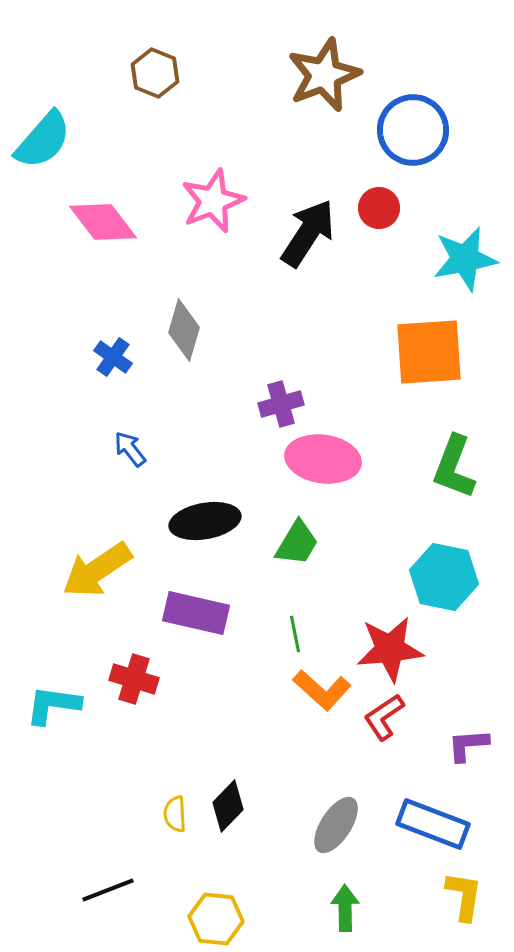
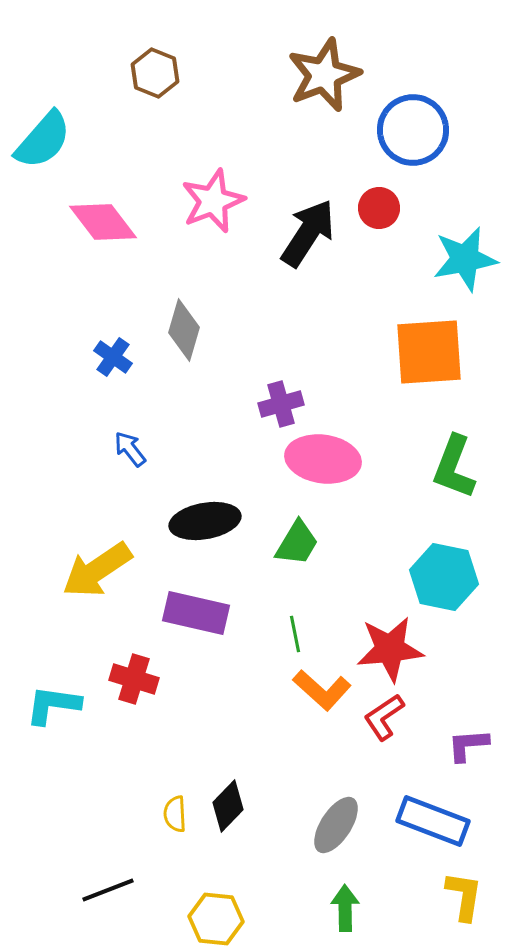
blue rectangle: moved 3 px up
